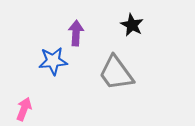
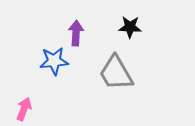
black star: moved 2 px left, 2 px down; rotated 25 degrees counterclockwise
blue star: moved 1 px right
gray trapezoid: rotated 6 degrees clockwise
